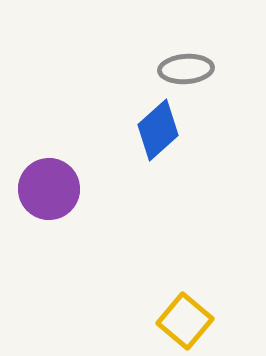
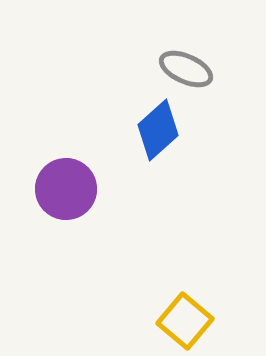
gray ellipse: rotated 28 degrees clockwise
purple circle: moved 17 px right
